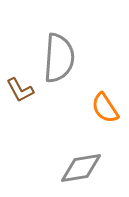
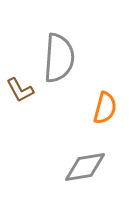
orange semicircle: rotated 132 degrees counterclockwise
gray diamond: moved 4 px right, 1 px up
